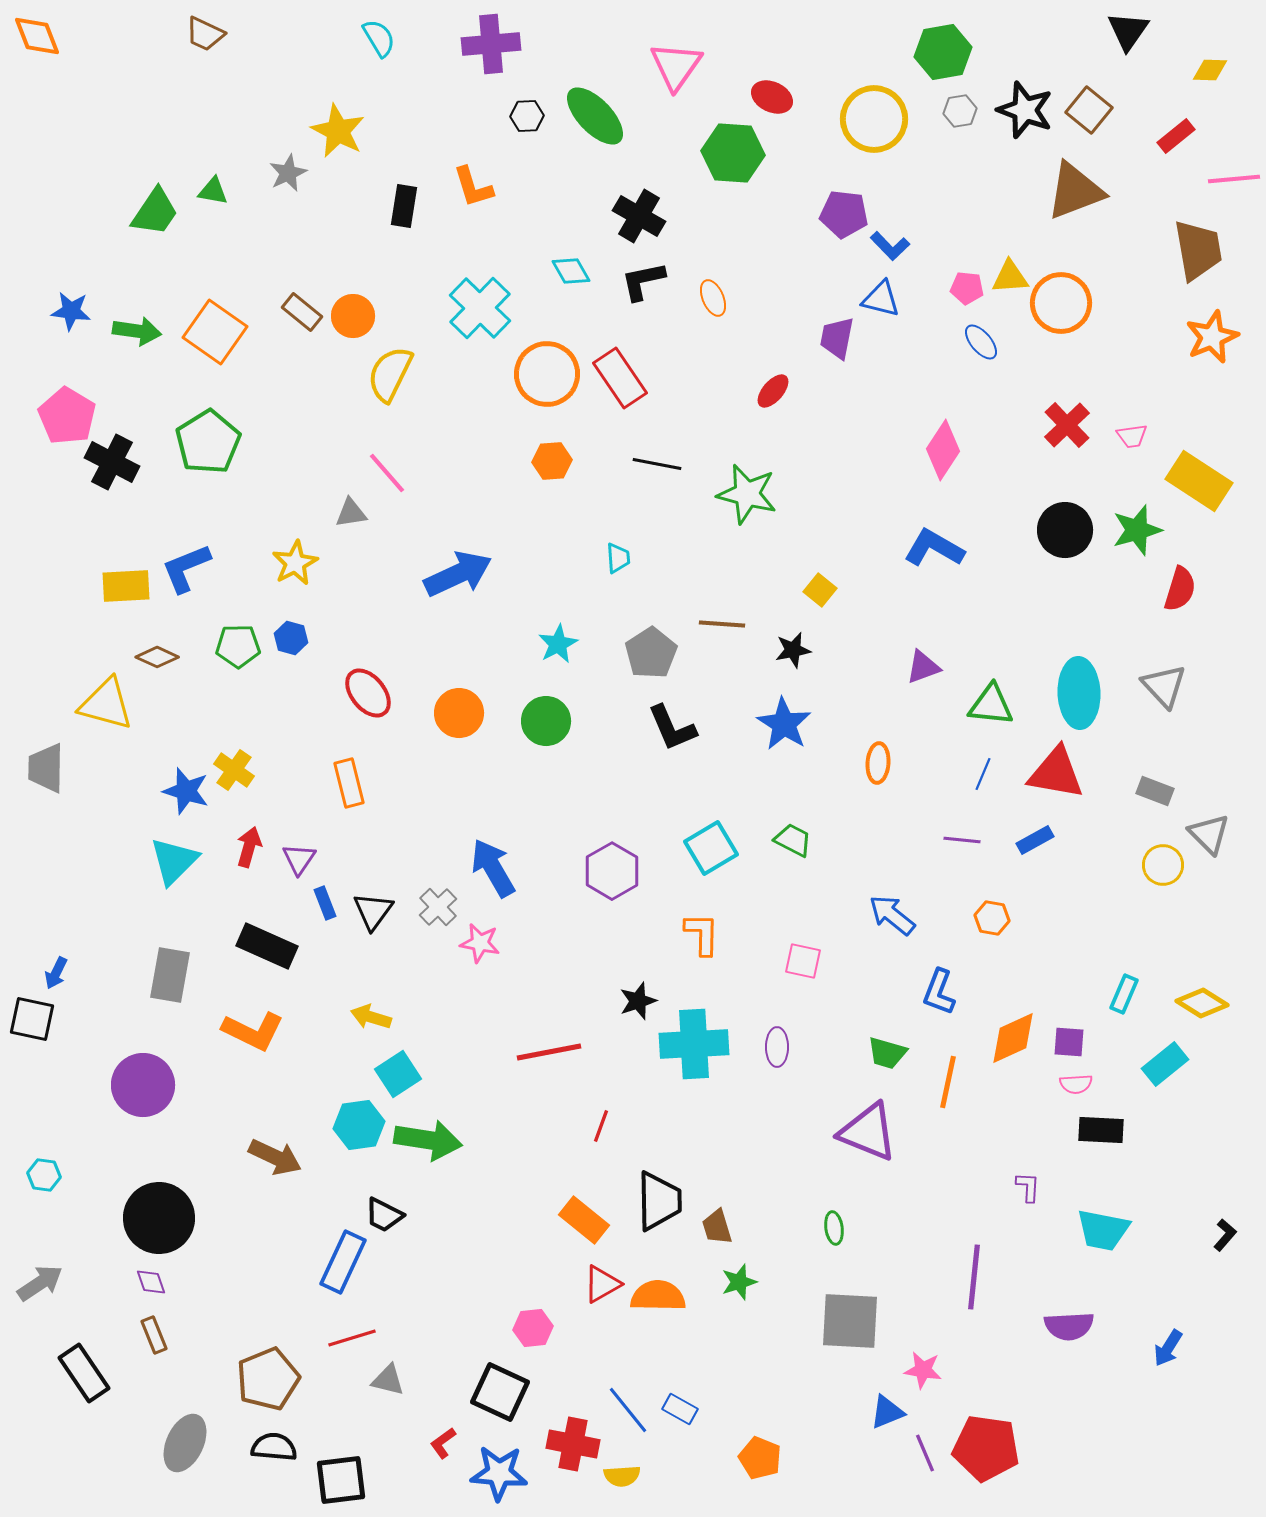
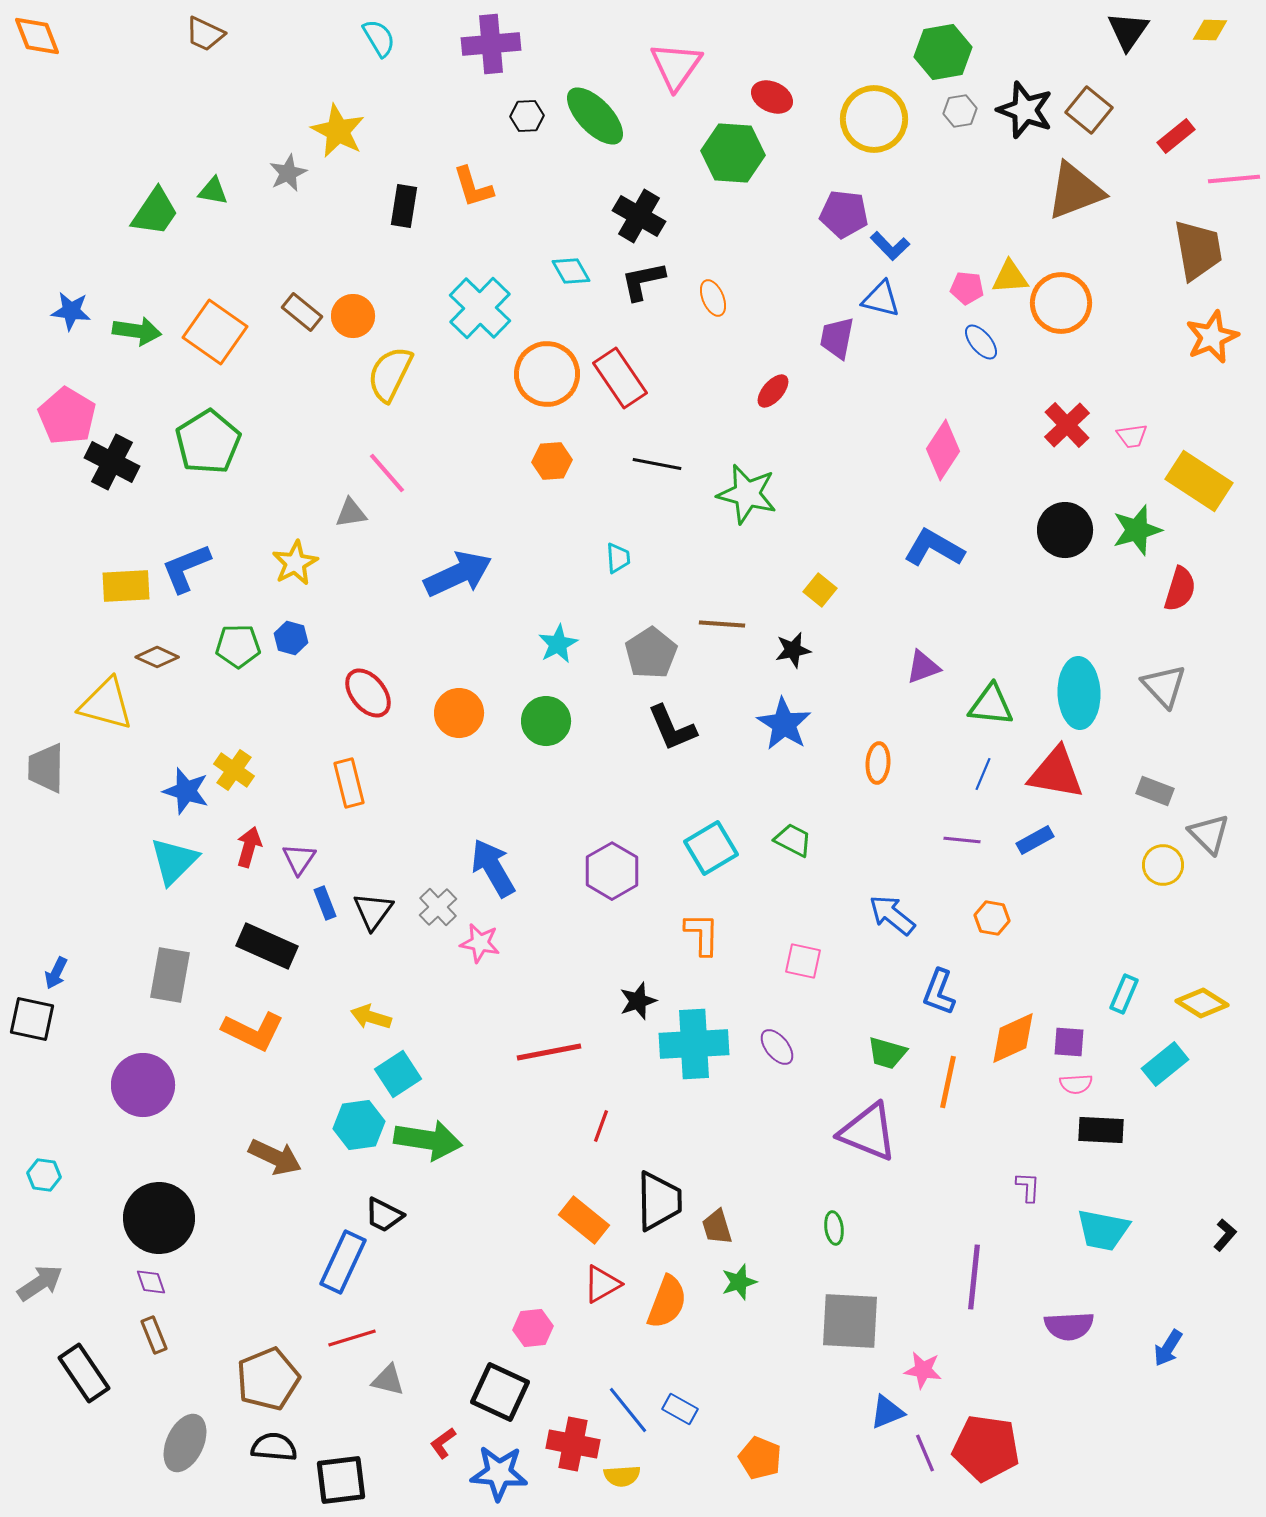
yellow diamond at (1210, 70): moved 40 px up
purple ellipse at (777, 1047): rotated 39 degrees counterclockwise
orange semicircle at (658, 1296): moved 9 px right, 6 px down; rotated 110 degrees clockwise
